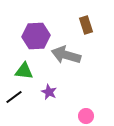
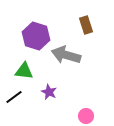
purple hexagon: rotated 20 degrees clockwise
